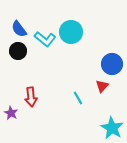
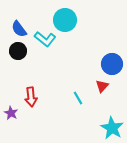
cyan circle: moved 6 px left, 12 px up
